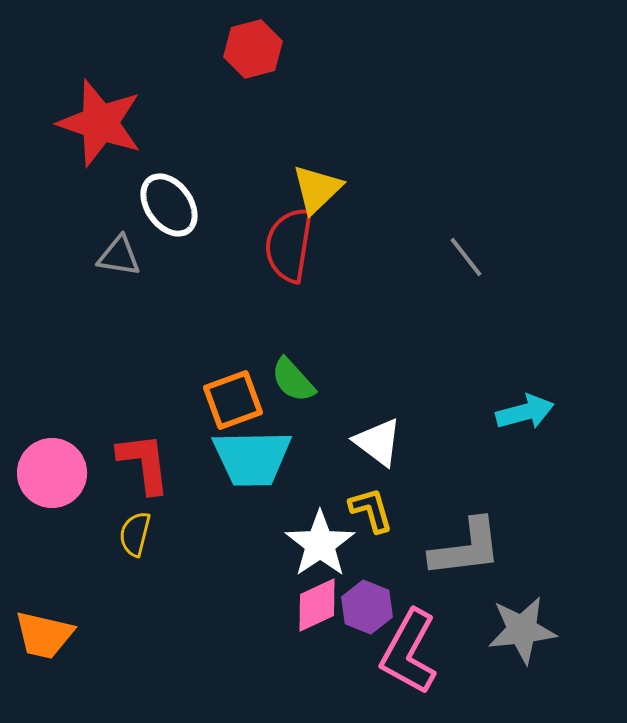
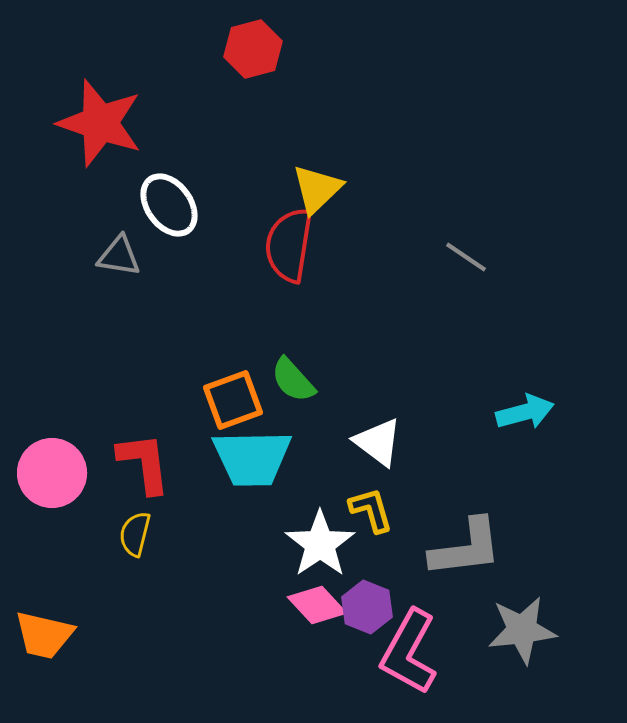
gray line: rotated 18 degrees counterclockwise
pink diamond: rotated 72 degrees clockwise
